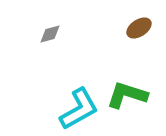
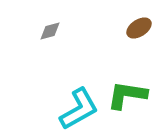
gray diamond: moved 3 px up
green L-shape: rotated 9 degrees counterclockwise
